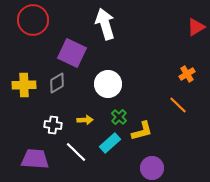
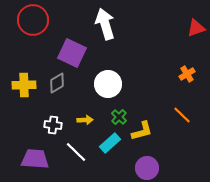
red triangle: moved 1 px down; rotated 12 degrees clockwise
orange line: moved 4 px right, 10 px down
purple circle: moved 5 px left
